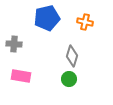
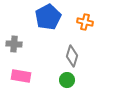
blue pentagon: moved 1 px right, 1 px up; rotated 15 degrees counterclockwise
green circle: moved 2 px left, 1 px down
